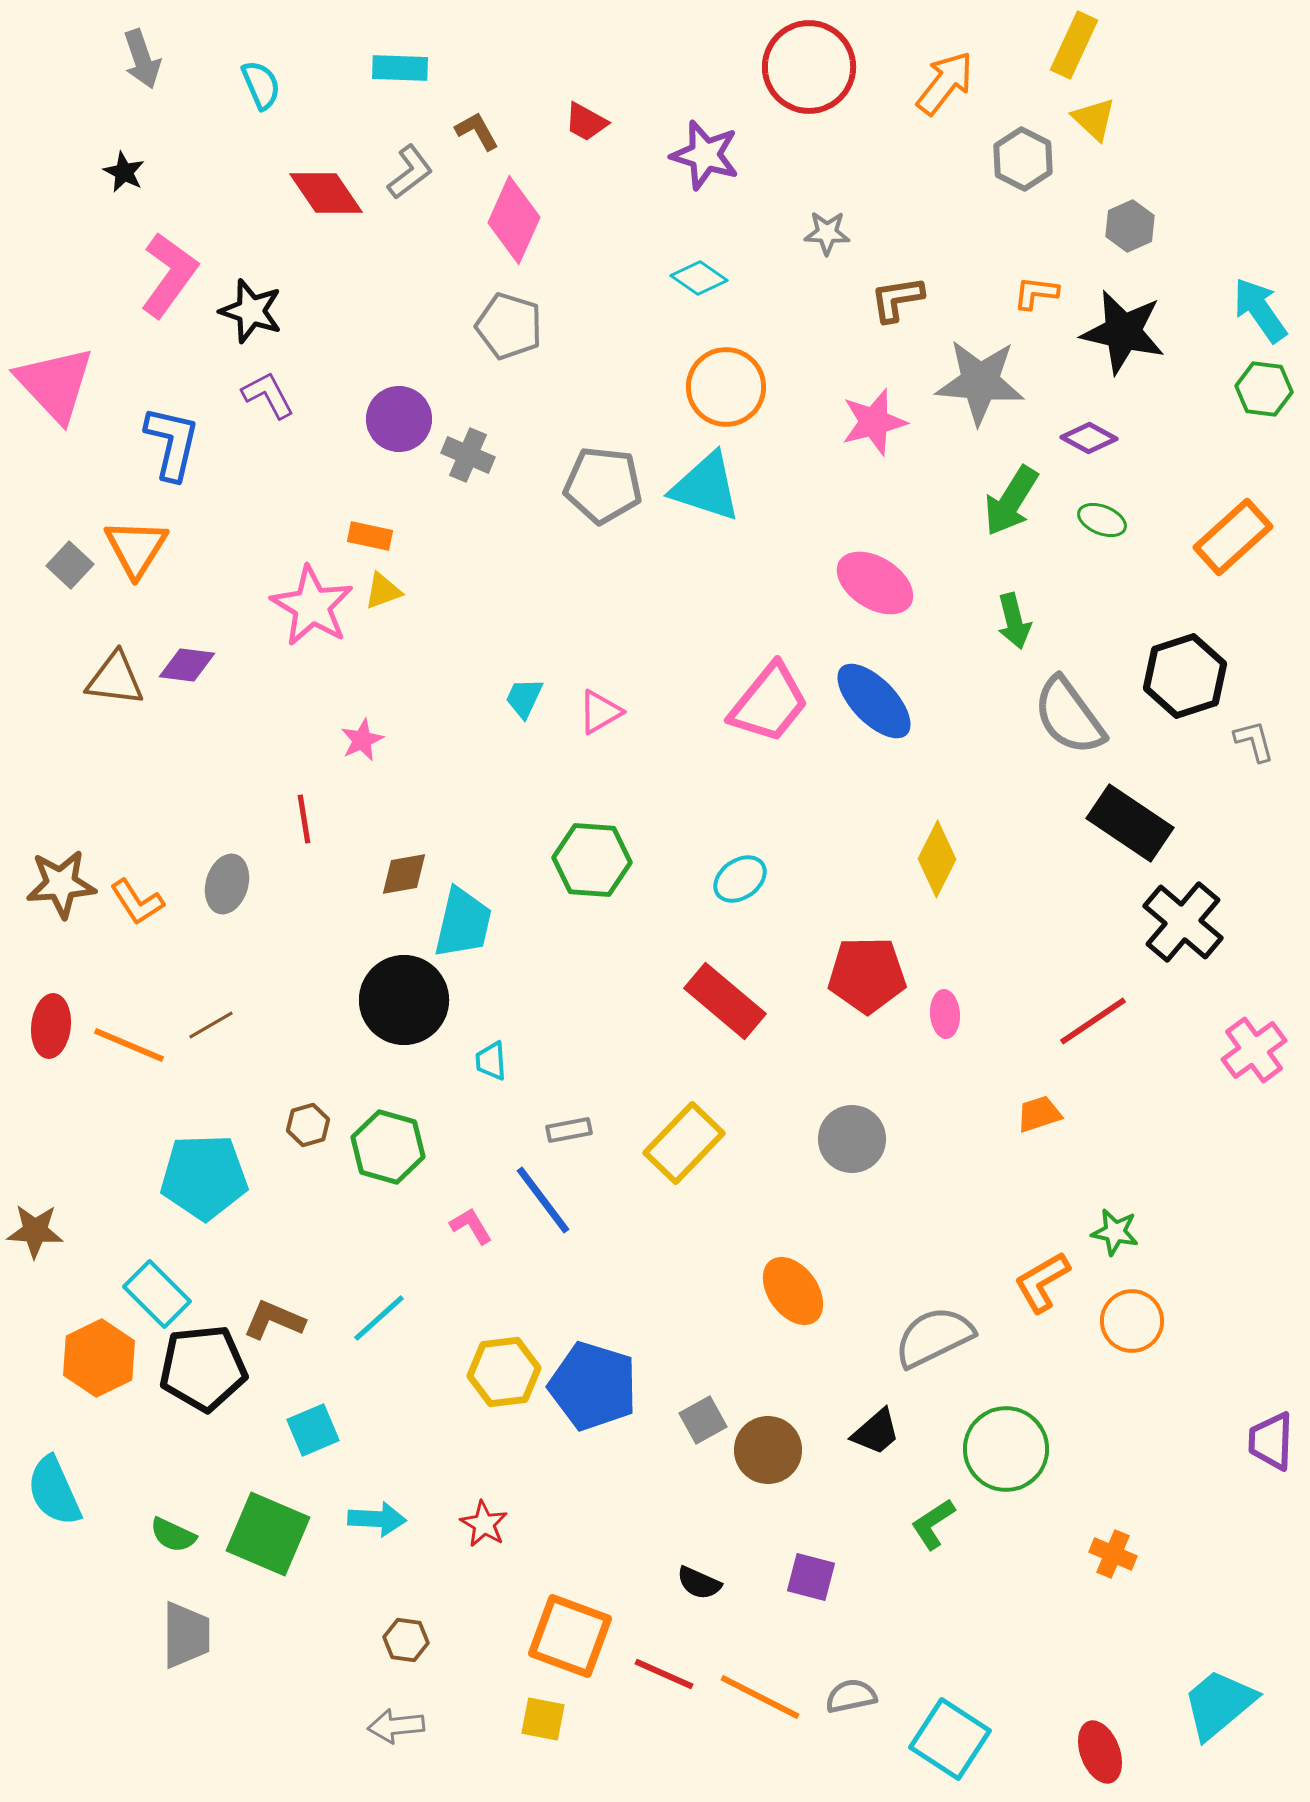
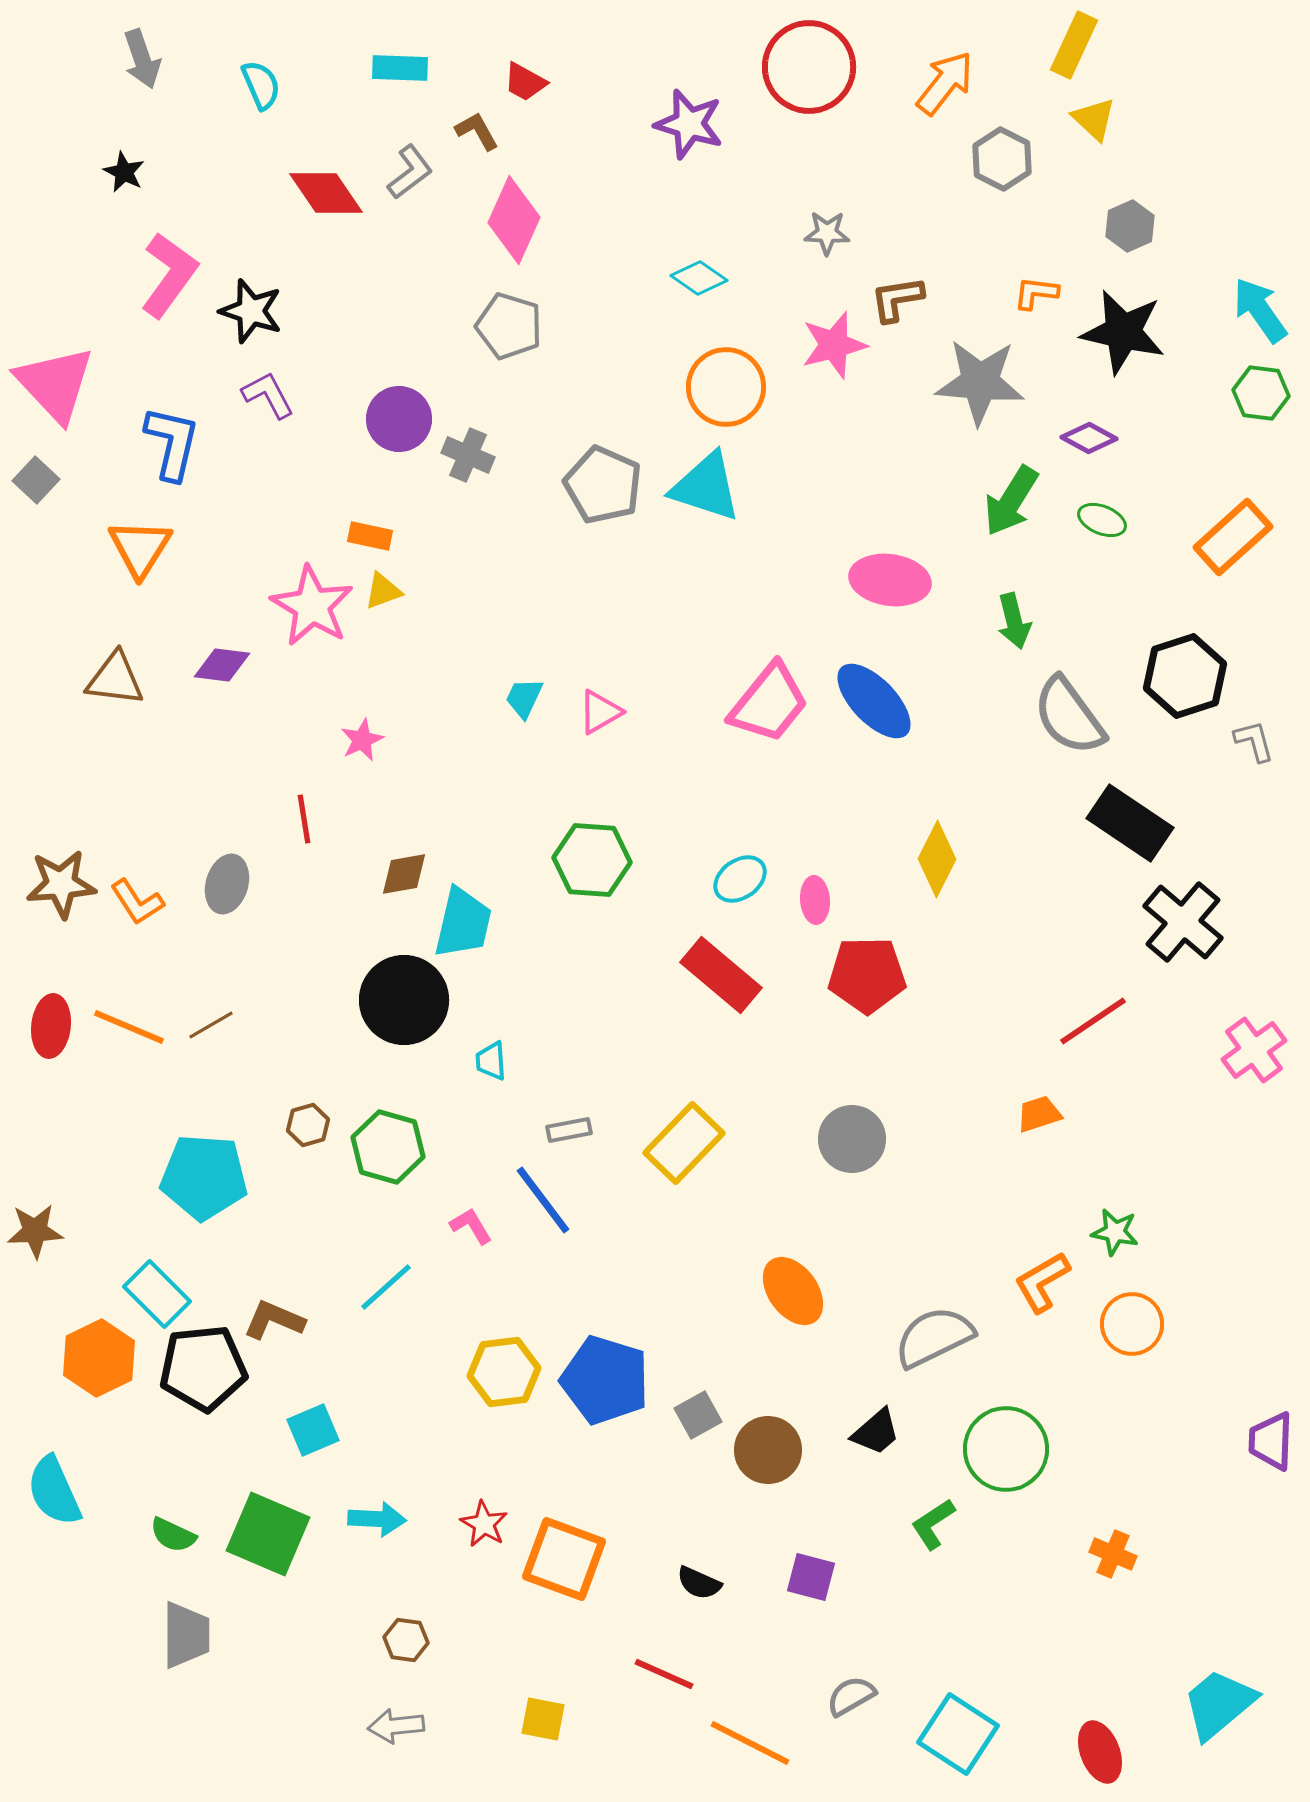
red trapezoid at (586, 122): moved 61 px left, 40 px up
purple star at (705, 155): moved 16 px left, 31 px up
gray hexagon at (1023, 159): moved 21 px left
green hexagon at (1264, 389): moved 3 px left, 4 px down
pink star at (874, 422): moved 40 px left, 77 px up
gray pentagon at (603, 485): rotated 18 degrees clockwise
orange triangle at (136, 548): moved 4 px right
gray square at (70, 565): moved 34 px left, 85 px up
pink ellipse at (875, 583): moved 15 px right, 3 px up; rotated 24 degrees counterclockwise
purple diamond at (187, 665): moved 35 px right
red rectangle at (725, 1001): moved 4 px left, 26 px up
pink ellipse at (945, 1014): moved 130 px left, 114 px up
orange line at (129, 1045): moved 18 px up
cyan pentagon at (204, 1177): rotated 6 degrees clockwise
brown star at (35, 1231): rotated 6 degrees counterclockwise
cyan line at (379, 1318): moved 7 px right, 31 px up
orange circle at (1132, 1321): moved 3 px down
blue pentagon at (593, 1386): moved 12 px right, 6 px up
gray square at (703, 1420): moved 5 px left, 5 px up
orange square at (570, 1636): moved 6 px left, 77 px up
gray semicircle at (851, 1696): rotated 18 degrees counterclockwise
orange line at (760, 1697): moved 10 px left, 46 px down
cyan square at (950, 1739): moved 8 px right, 5 px up
